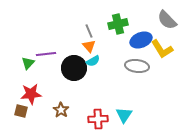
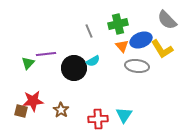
orange triangle: moved 33 px right
red star: moved 2 px right, 7 px down
